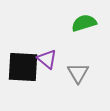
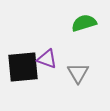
purple triangle: rotated 20 degrees counterclockwise
black square: rotated 8 degrees counterclockwise
